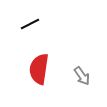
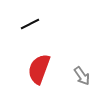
red semicircle: rotated 12 degrees clockwise
